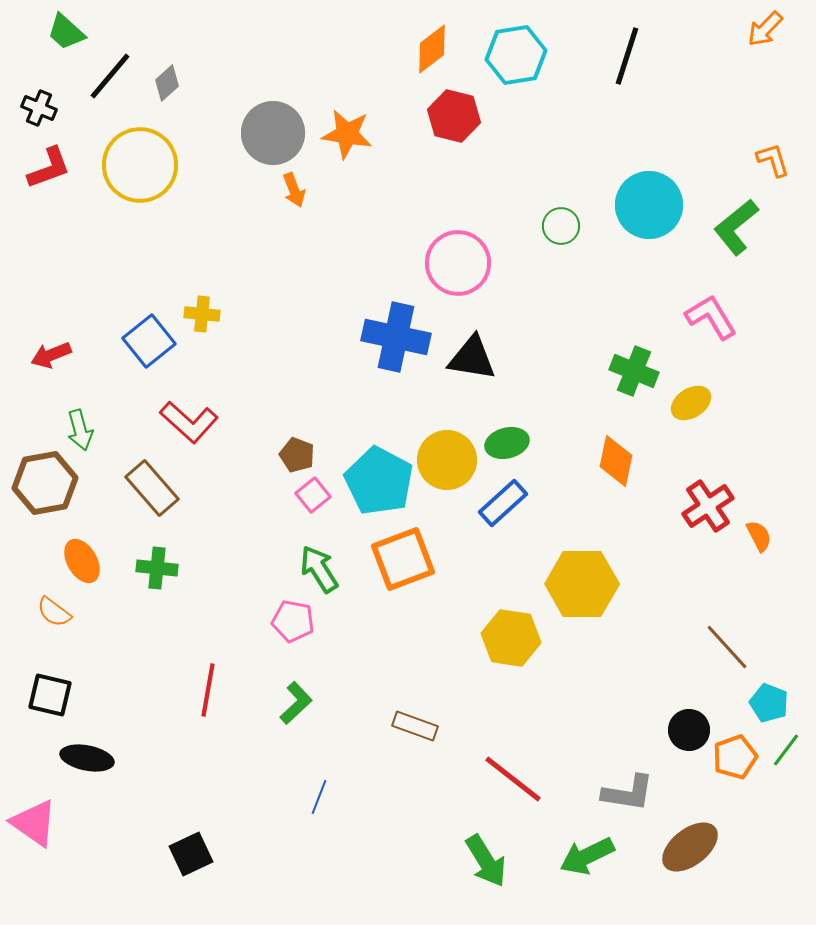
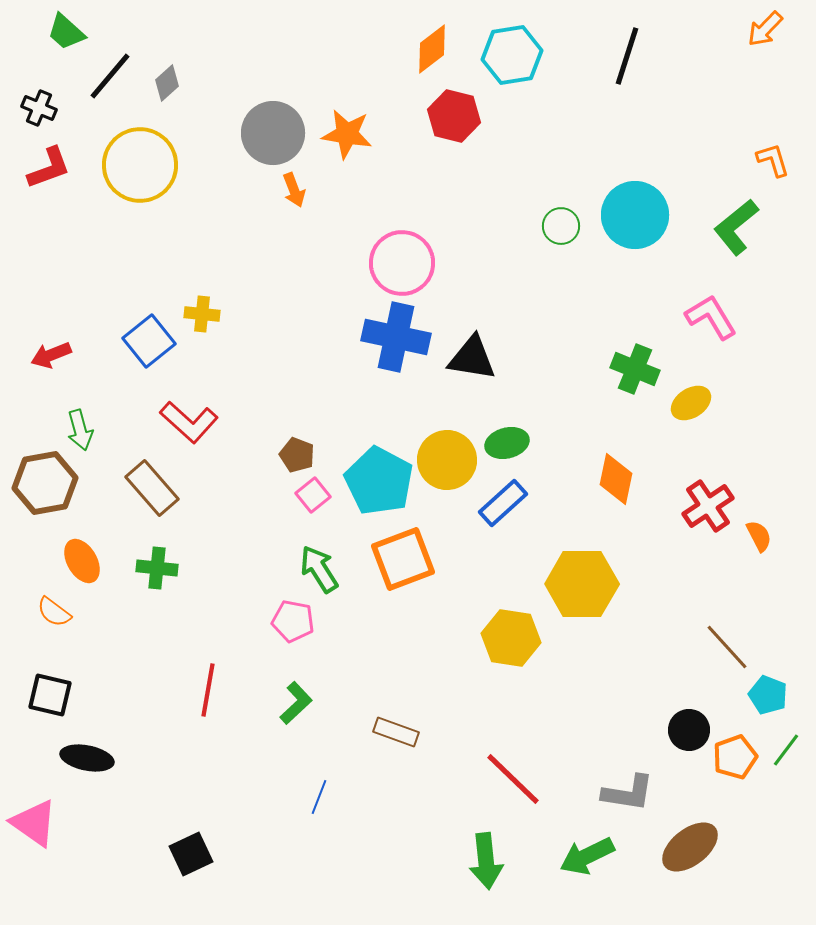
cyan hexagon at (516, 55): moved 4 px left
cyan circle at (649, 205): moved 14 px left, 10 px down
pink circle at (458, 263): moved 56 px left
green cross at (634, 371): moved 1 px right, 2 px up
orange diamond at (616, 461): moved 18 px down
cyan pentagon at (769, 703): moved 1 px left, 8 px up
brown rectangle at (415, 726): moved 19 px left, 6 px down
red line at (513, 779): rotated 6 degrees clockwise
green arrow at (486, 861): rotated 26 degrees clockwise
